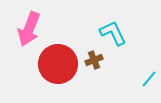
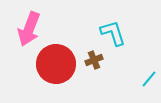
cyan L-shape: rotated 8 degrees clockwise
red circle: moved 2 px left
